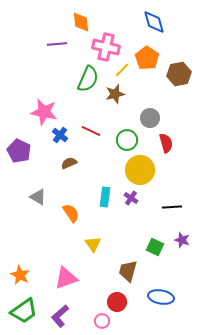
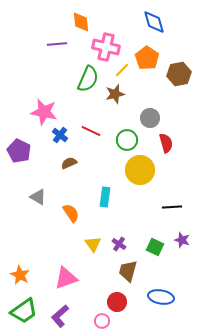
purple cross: moved 12 px left, 46 px down
